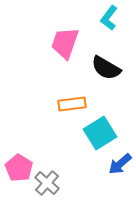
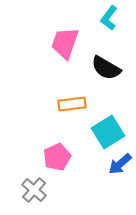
cyan square: moved 8 px right, 1 px up
pink pentagon: moved 38 px right, 11 px up; rotated 16 degrees clockwise
gray cross: moved 13 px left, 7 px down
